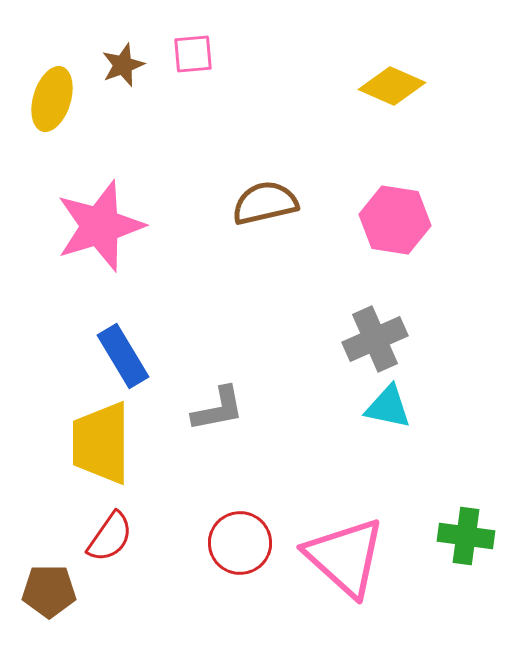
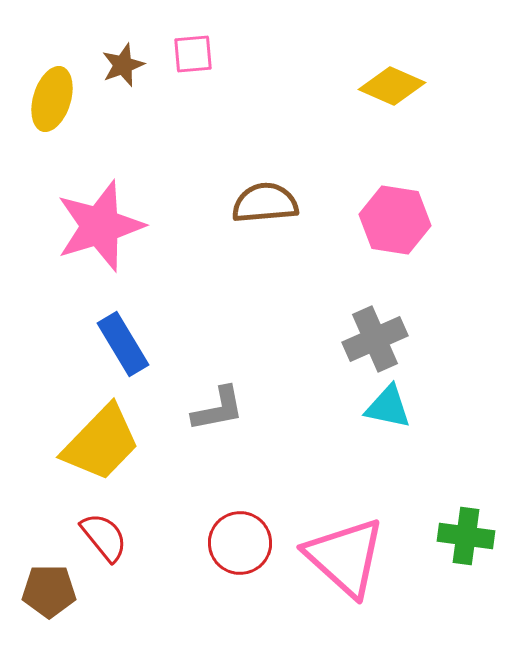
brown semicircle: rotated 8 degrees clockwise
blue rectangle: moved 12 px up
yellow trapezoid: rotated 136 degrees counterclockwise
red semicircle: moved 6 px left; rotated 74 degrees counterclockwise
